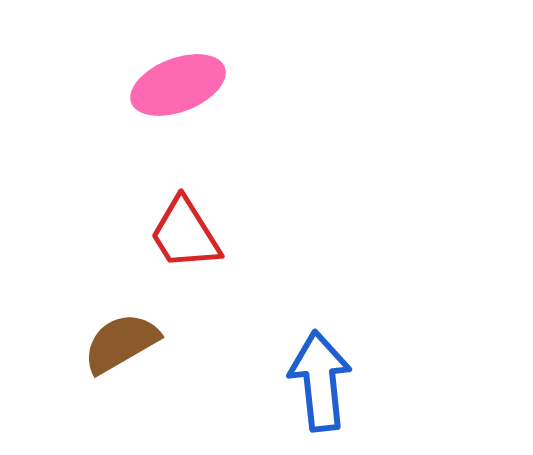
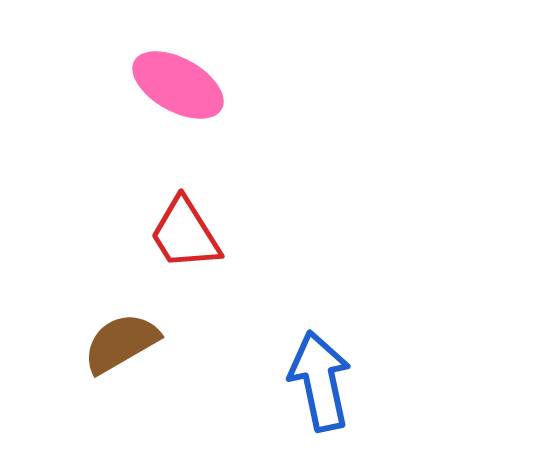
pink ellipse: rotated 50 degrees clockwise
blue arrow: rotated 6 degrees counterclockwise
